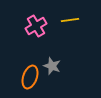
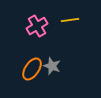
pink cross: moved 1 px right
orange ellipse: moved 2 px right, 8 px up; rotated 15 degrees clockwise
